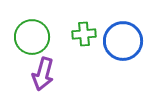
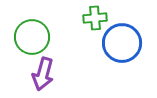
green cross: moved 11 px right, 16 px up
blue circle: moved 1 px left, 2 px down
